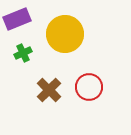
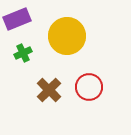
yellow circle: moved 2 px right, 2 px down
